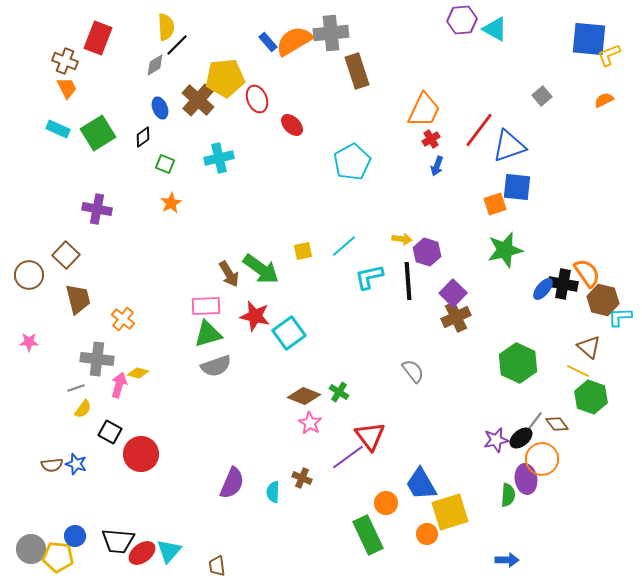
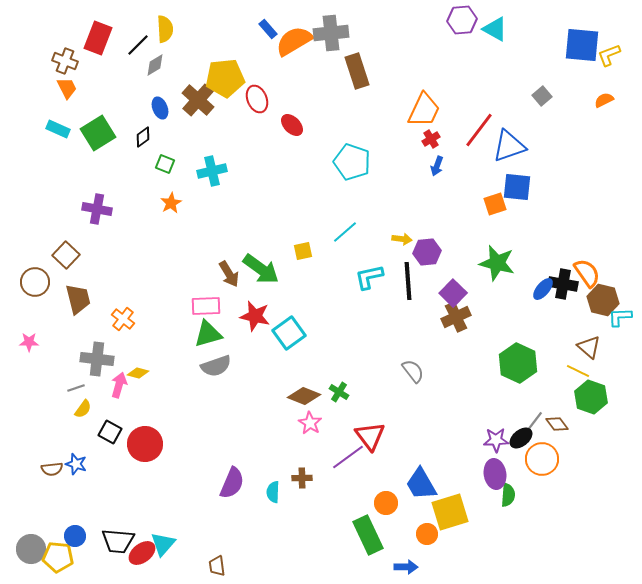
yellow semicircle at (166, 27): moved 1 px left, 2 px down
blue square at (589, 39): moved 7 px left, 6 px down
blue rectangle at (268, 42): moved 13 px up
black line at (177, 45): moved 39 px left
cyan cross at (219, 158): moved 7 px left, 13 px down
cyan pentagon at (352, 162): rotated 24 degrees counterclockwise
cyan line at (344, 246): moved 1 px right, 14 px up
green star at (505, 250): moved 8 px left, 13 px down; rotated 27 degrees clockwise
purple hexagon at (427, 252): rotated 24 degrees counterclockwise
brown circle at (29, 275): moved 6 px right, 7 px down
purple star at (496, 440): rotated 10 degrees clockwise
red circle at (141, 454): moved 4 px right, 10 px up
brown semicircle at (52, 465): moved 4 px down
brown cross at (302, 478): rotated 24 degrees counterclockwise
purple ellipse at (526, 479): moved 31 px left, 5 px up
cyan triangle at (169, 551): moved 6 px left, 7 px up
blue arrow at (507, 560): moved 101 px left, 7 px down
